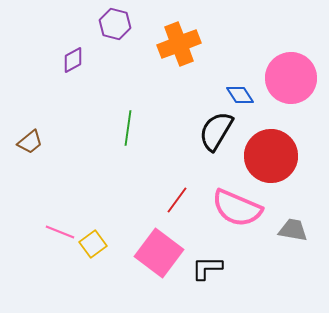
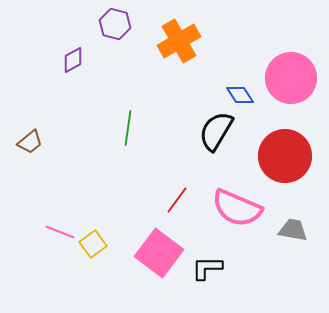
orange cross: moved 3 px up; rotated 9 degrees counterclockwise
red circle: moved 14 px right
